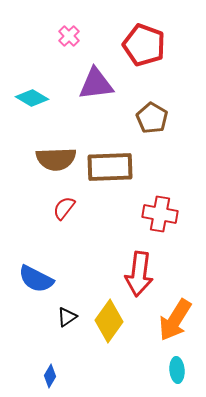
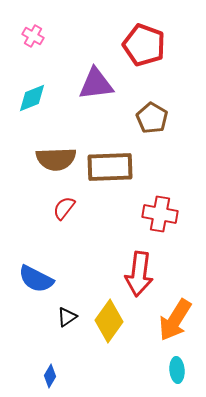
pink cross: moved 36 px left; rotated 15 degrees counterclockwise
cyan diamond: rotated 52 degrees counterclockwise
